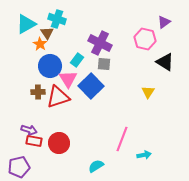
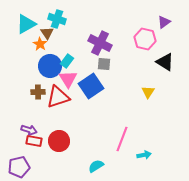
cyan rectangle: moved 10 px left, 1 px down
blue square: rotated 10 degrees clockwise
red circle: moved 2 px up
